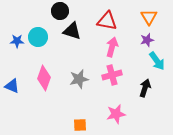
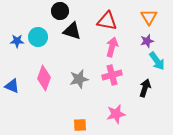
purple star: moved 1 px down
